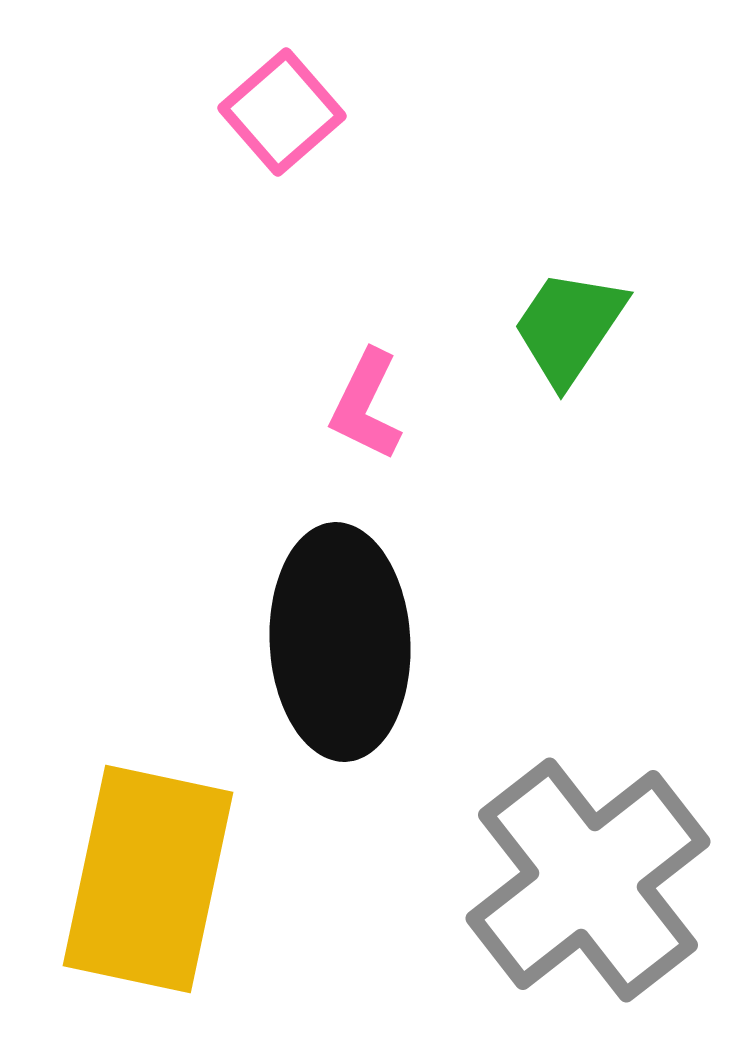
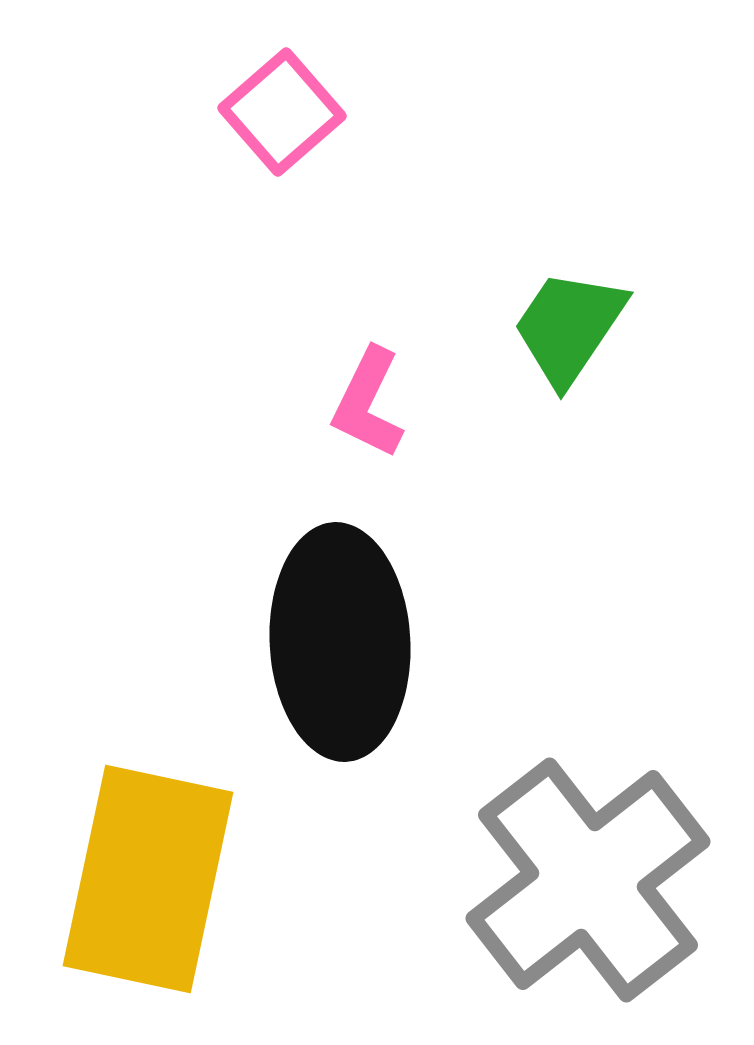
pink L-shape: moved 2 px right, 2 px up
